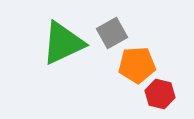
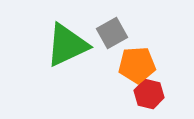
green triangle: moved 4 px right, 2 px down
red hexagon: moved 11 px left
